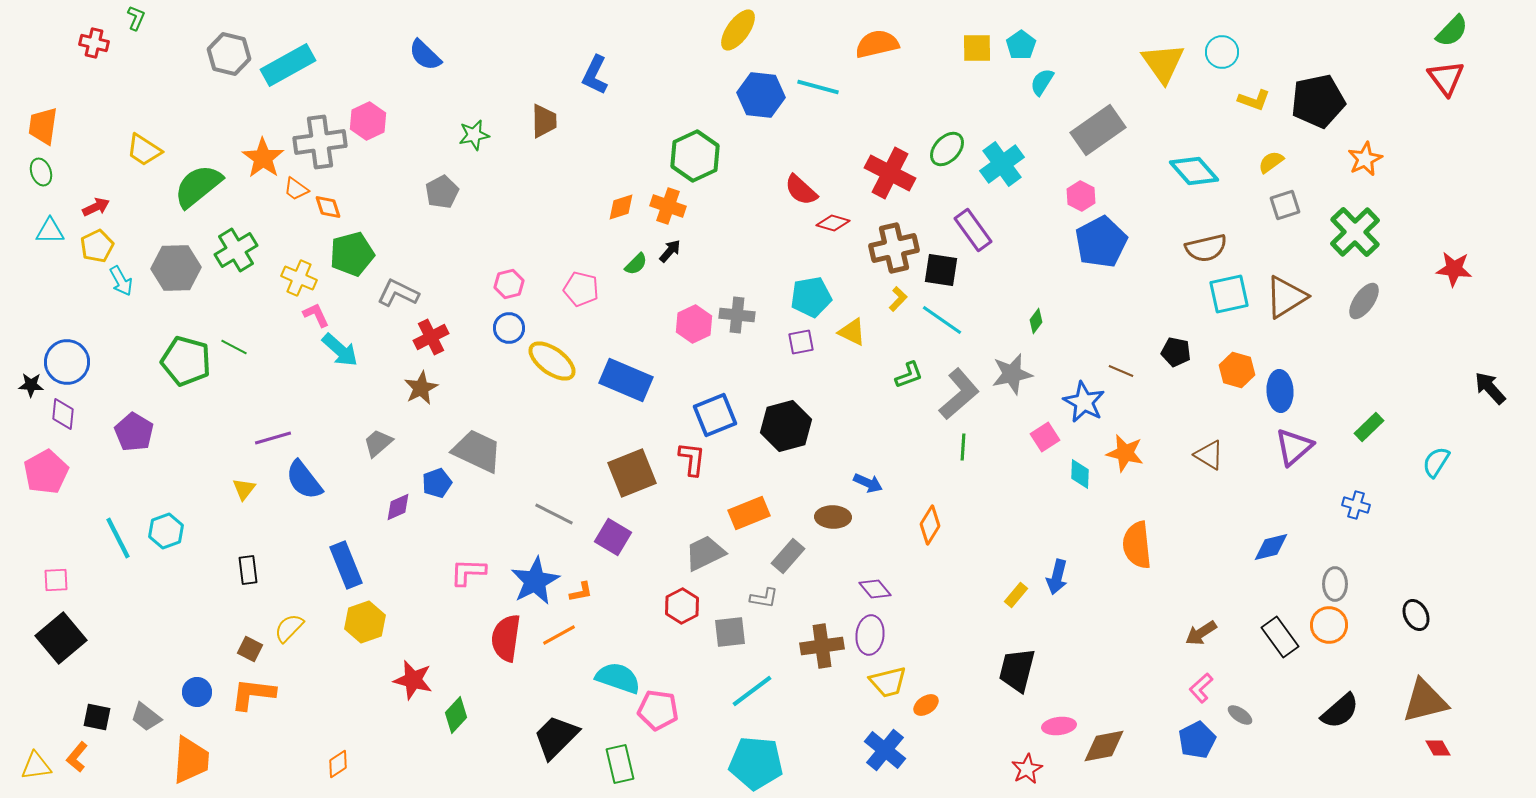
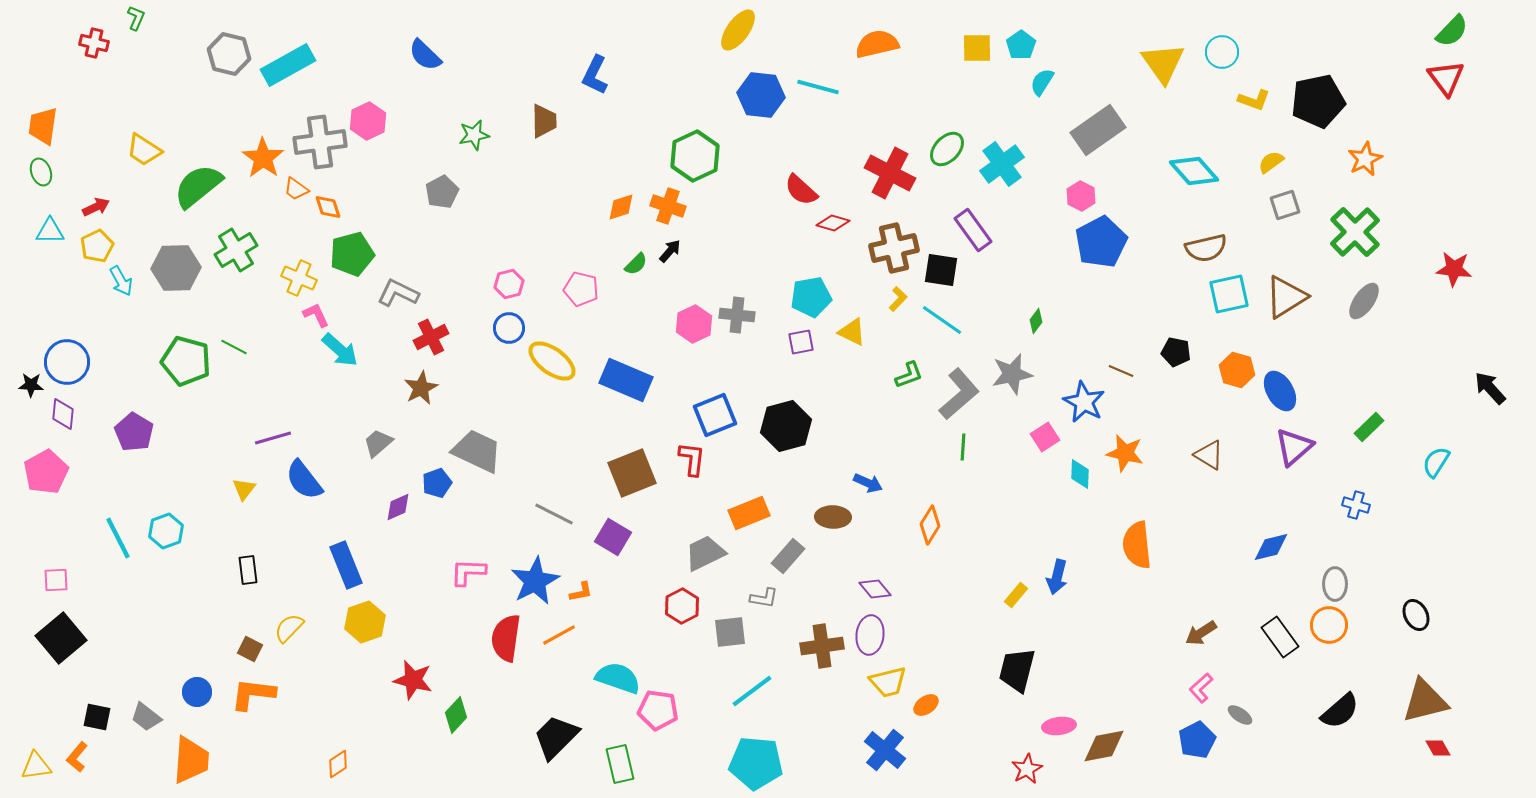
blue ellipse at (1280, 391): rotated 27 degrees counterclockwise
